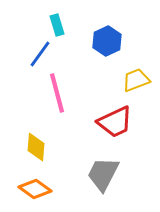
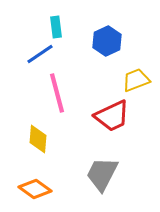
cyan rectangle: moved 1 px left, 2 px down; rotated 10 degrees clockwise
blue line: rotated 20 degrees clockwise
red trapezoid: moved 3 px left, 6 px up
yellow diamond: moved 2 px right, 8 px up
gray trapezoid: moved 1 px left
